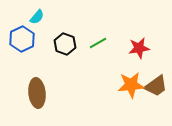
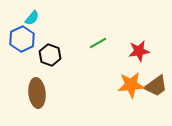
cyan semicircle: moved 5 px left, 1 px down
black hexagon: moved 15 px left, 11 px down
red star: moved 3 px down
